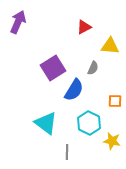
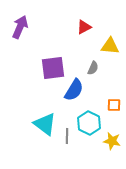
purple arrow: moved 2 px right, 5 px down
purple square: rotated 25 degrees clockwise
orange square: moved 1 px left, 4 px down
cyan triangle: moved 1 px left, 1 px down
gray line: moved 16 px up
